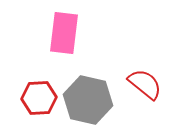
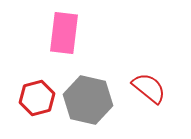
red semicircle: moved 4 px right, 4 px down
red hexagon: moved 2 px left; rotated 12 degrees counterclockwise
